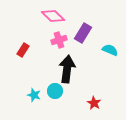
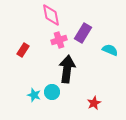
pink diamond: moved 2 px left, 1 px up; rotated 35 degrees clockwise
cyan circle: moved 3 px left, 1 px down
red star: rotated 16 degrees clockwise
